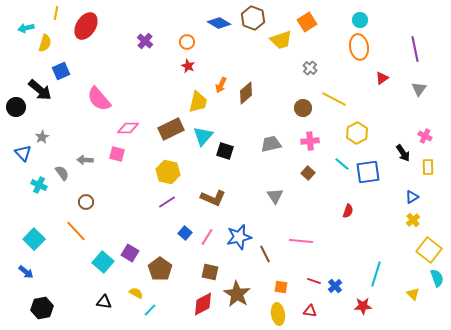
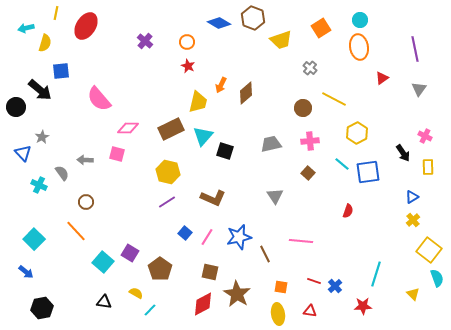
orange square at (307, 22): moved 14 px right, 6 px down
blue square at (61, 71): rotated 18 degrees clockwise
